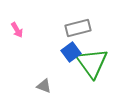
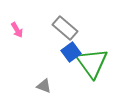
gray rectangle: moved 13 px left; rotated 55 degrees clockwise
